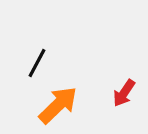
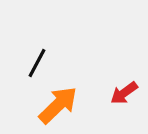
red arrow: rotated 20 degrees clockwise
